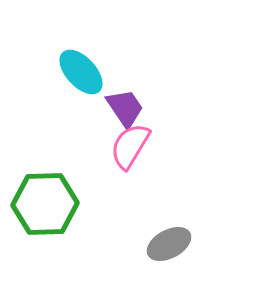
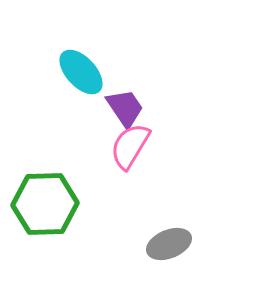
gray ellipse: rotated 6 degrees clockwise
